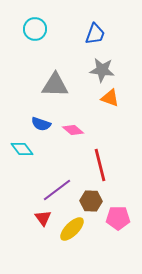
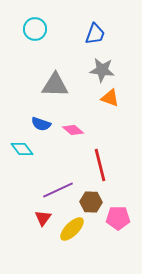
purple line: moved 1 px right; rotated 12 degrees clockwise
brown hexagon: moved 1 px down
red triangle: rotated 12 degrees clockwise
